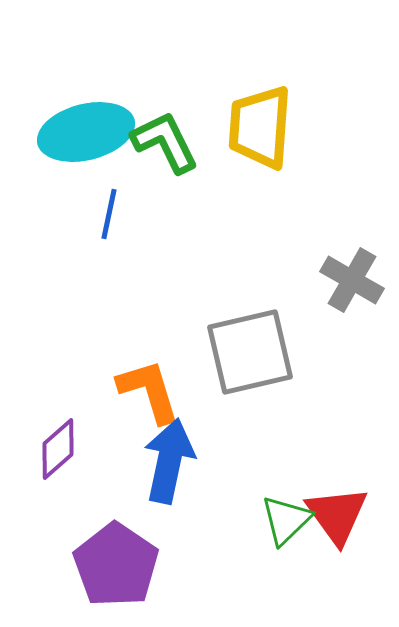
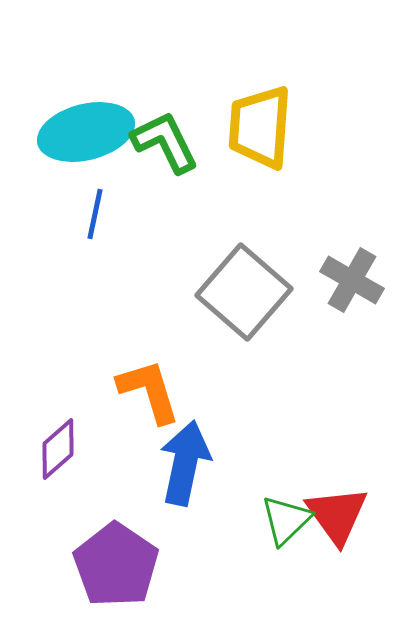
blue line: moved 14 px left
gray square: moved 6 px left, 60 px up; rotated 36 degrees counterclockwise
blue arrow: moved 16 px right, 2 px down
